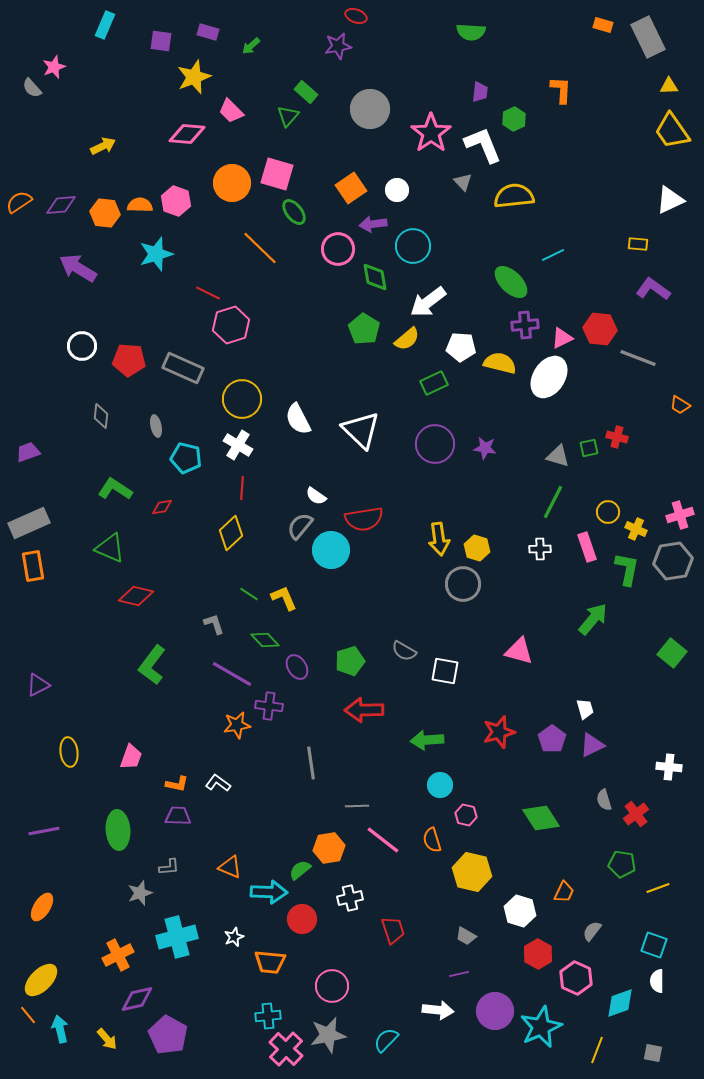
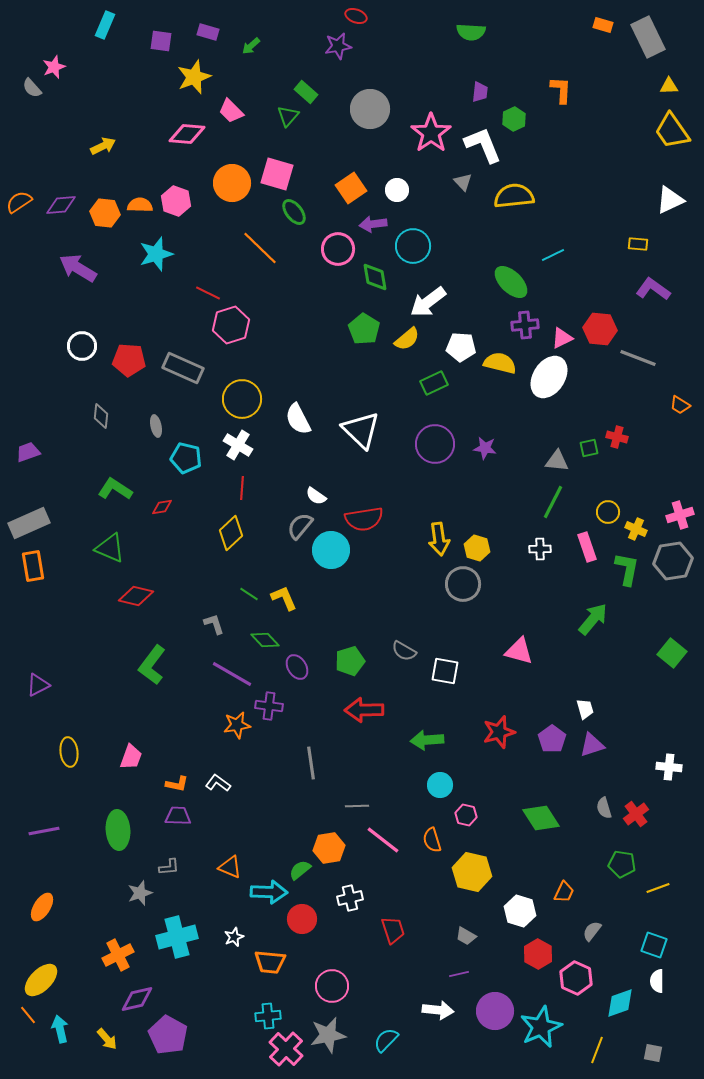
gray triangle at (558, 456): moved 1 px left, 5 px down; rotated 10 degrees counterclockwise
purple triangle at (592, 745): rotated 8 degrees clockwise
gray semicircle at (604, 800): moved 8 px down
